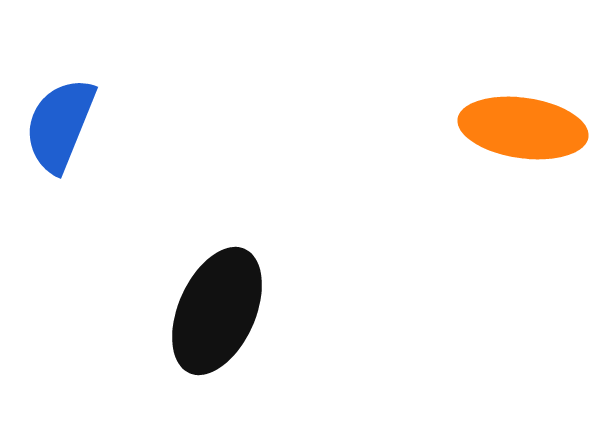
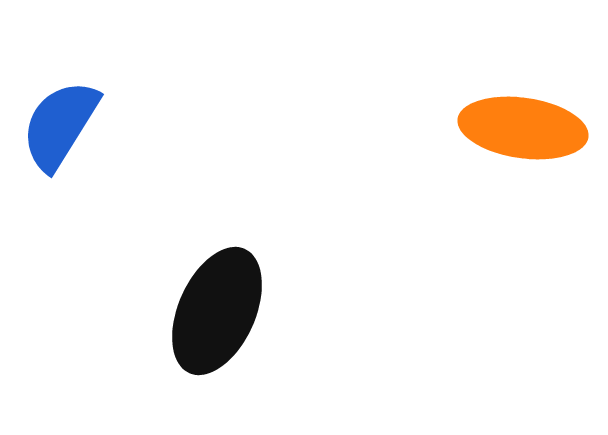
blue semicircle: rotated 10 degrees clockwise
